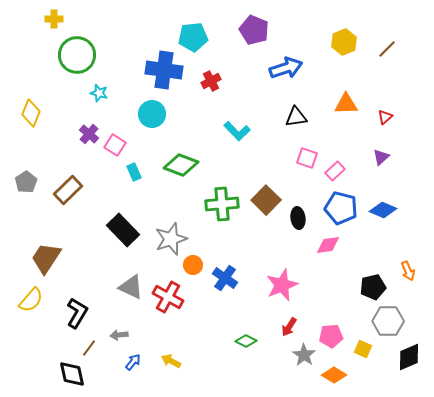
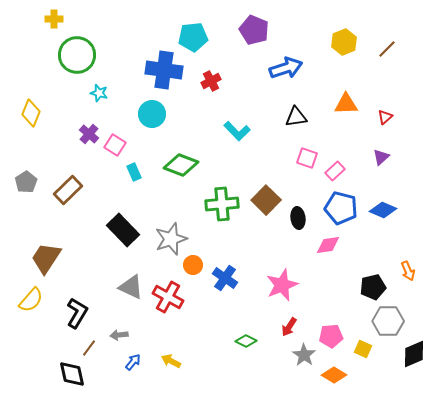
black diamond at (409, 357): moved 5 px right, 3 px up
